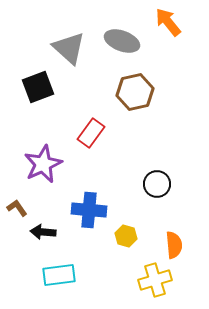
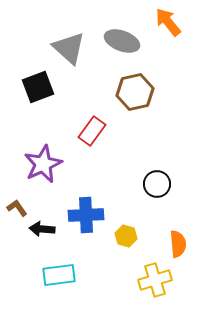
red rectangle: moved 1 px right, 2 px up
blue cross: moved 3 px left, 5 px down; rotated 8 degrees counterclockwise
black arrow: moved 1 px left, 3 px up
orange semicircle: moved 4 px right, 1 px up
